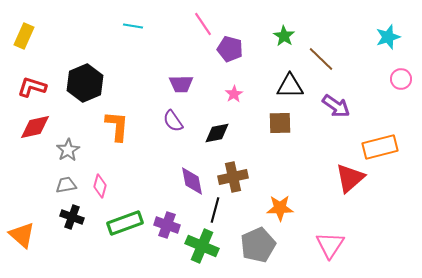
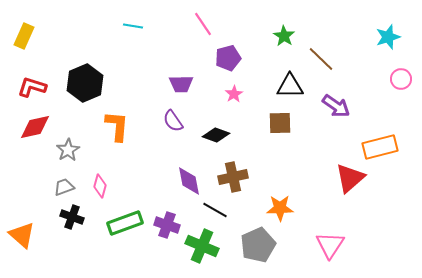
purple pentagon: moved 2 px left, 9 px down; rotated 30 degrees counterclockwise
black diamond: moved 1 px left, 2 px down; rotated 32 degrees clockwise
purple diamond: moved 3 px left
gray trapezoid: moved 2 px left, 2 px down; rotated 10 degrees counterclockwise
black line: rotated 75 degrees counterclockwise
